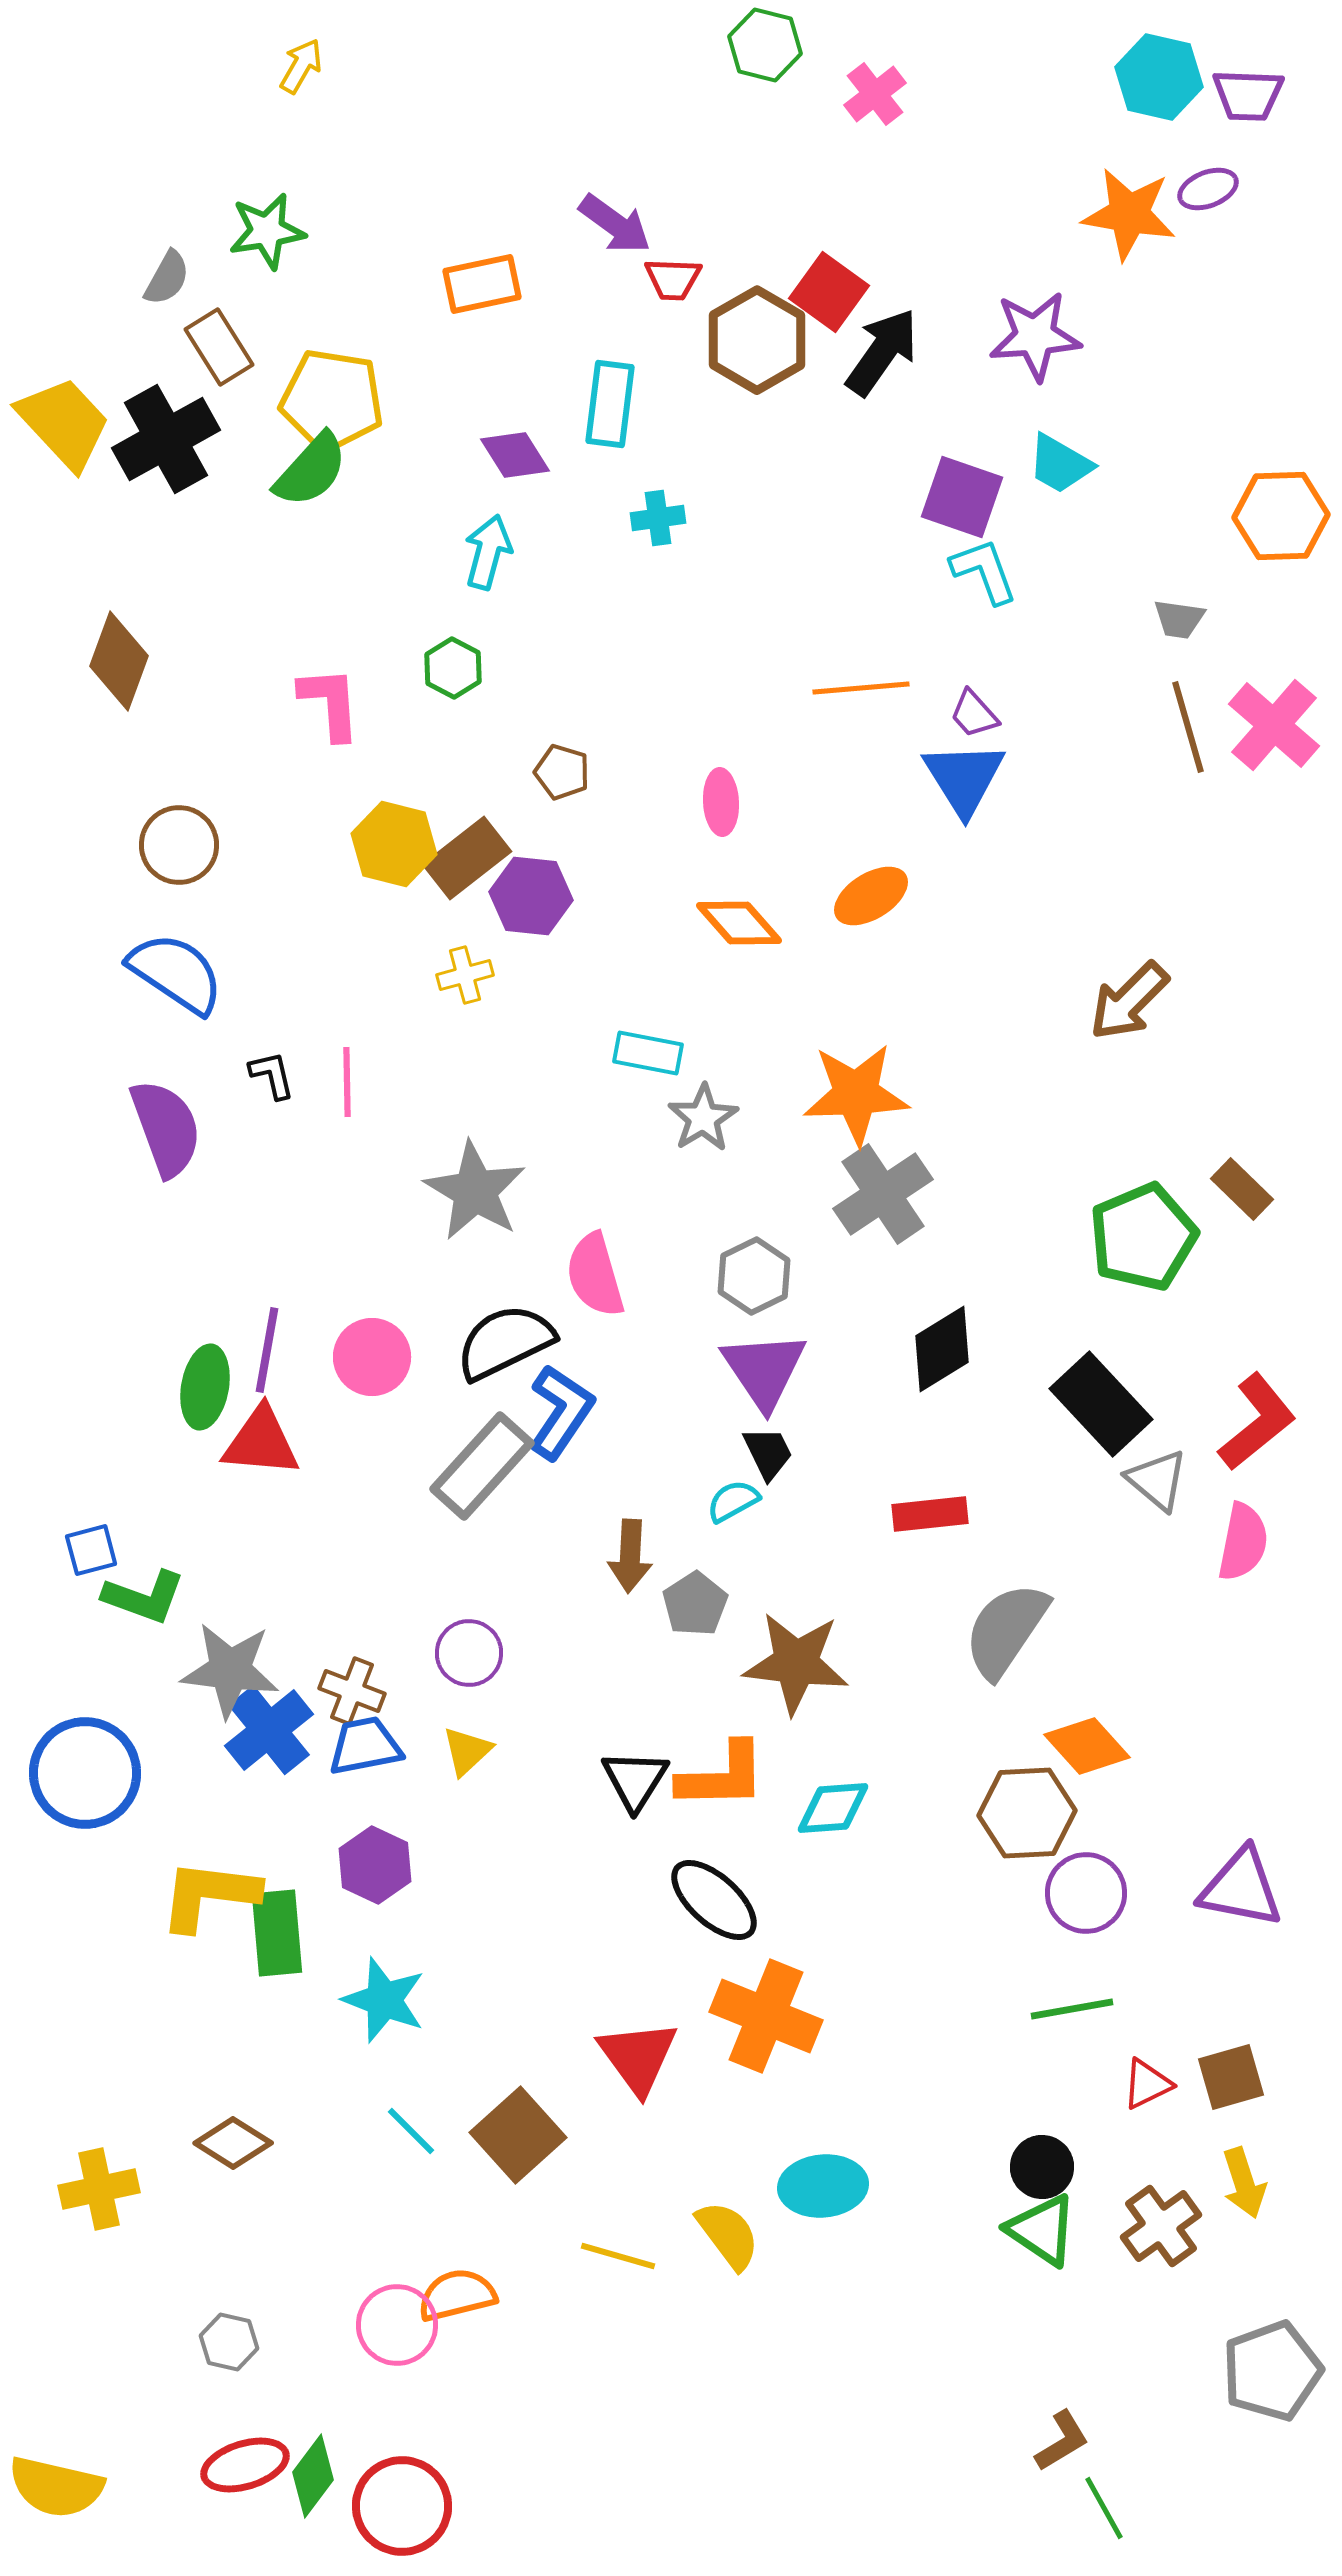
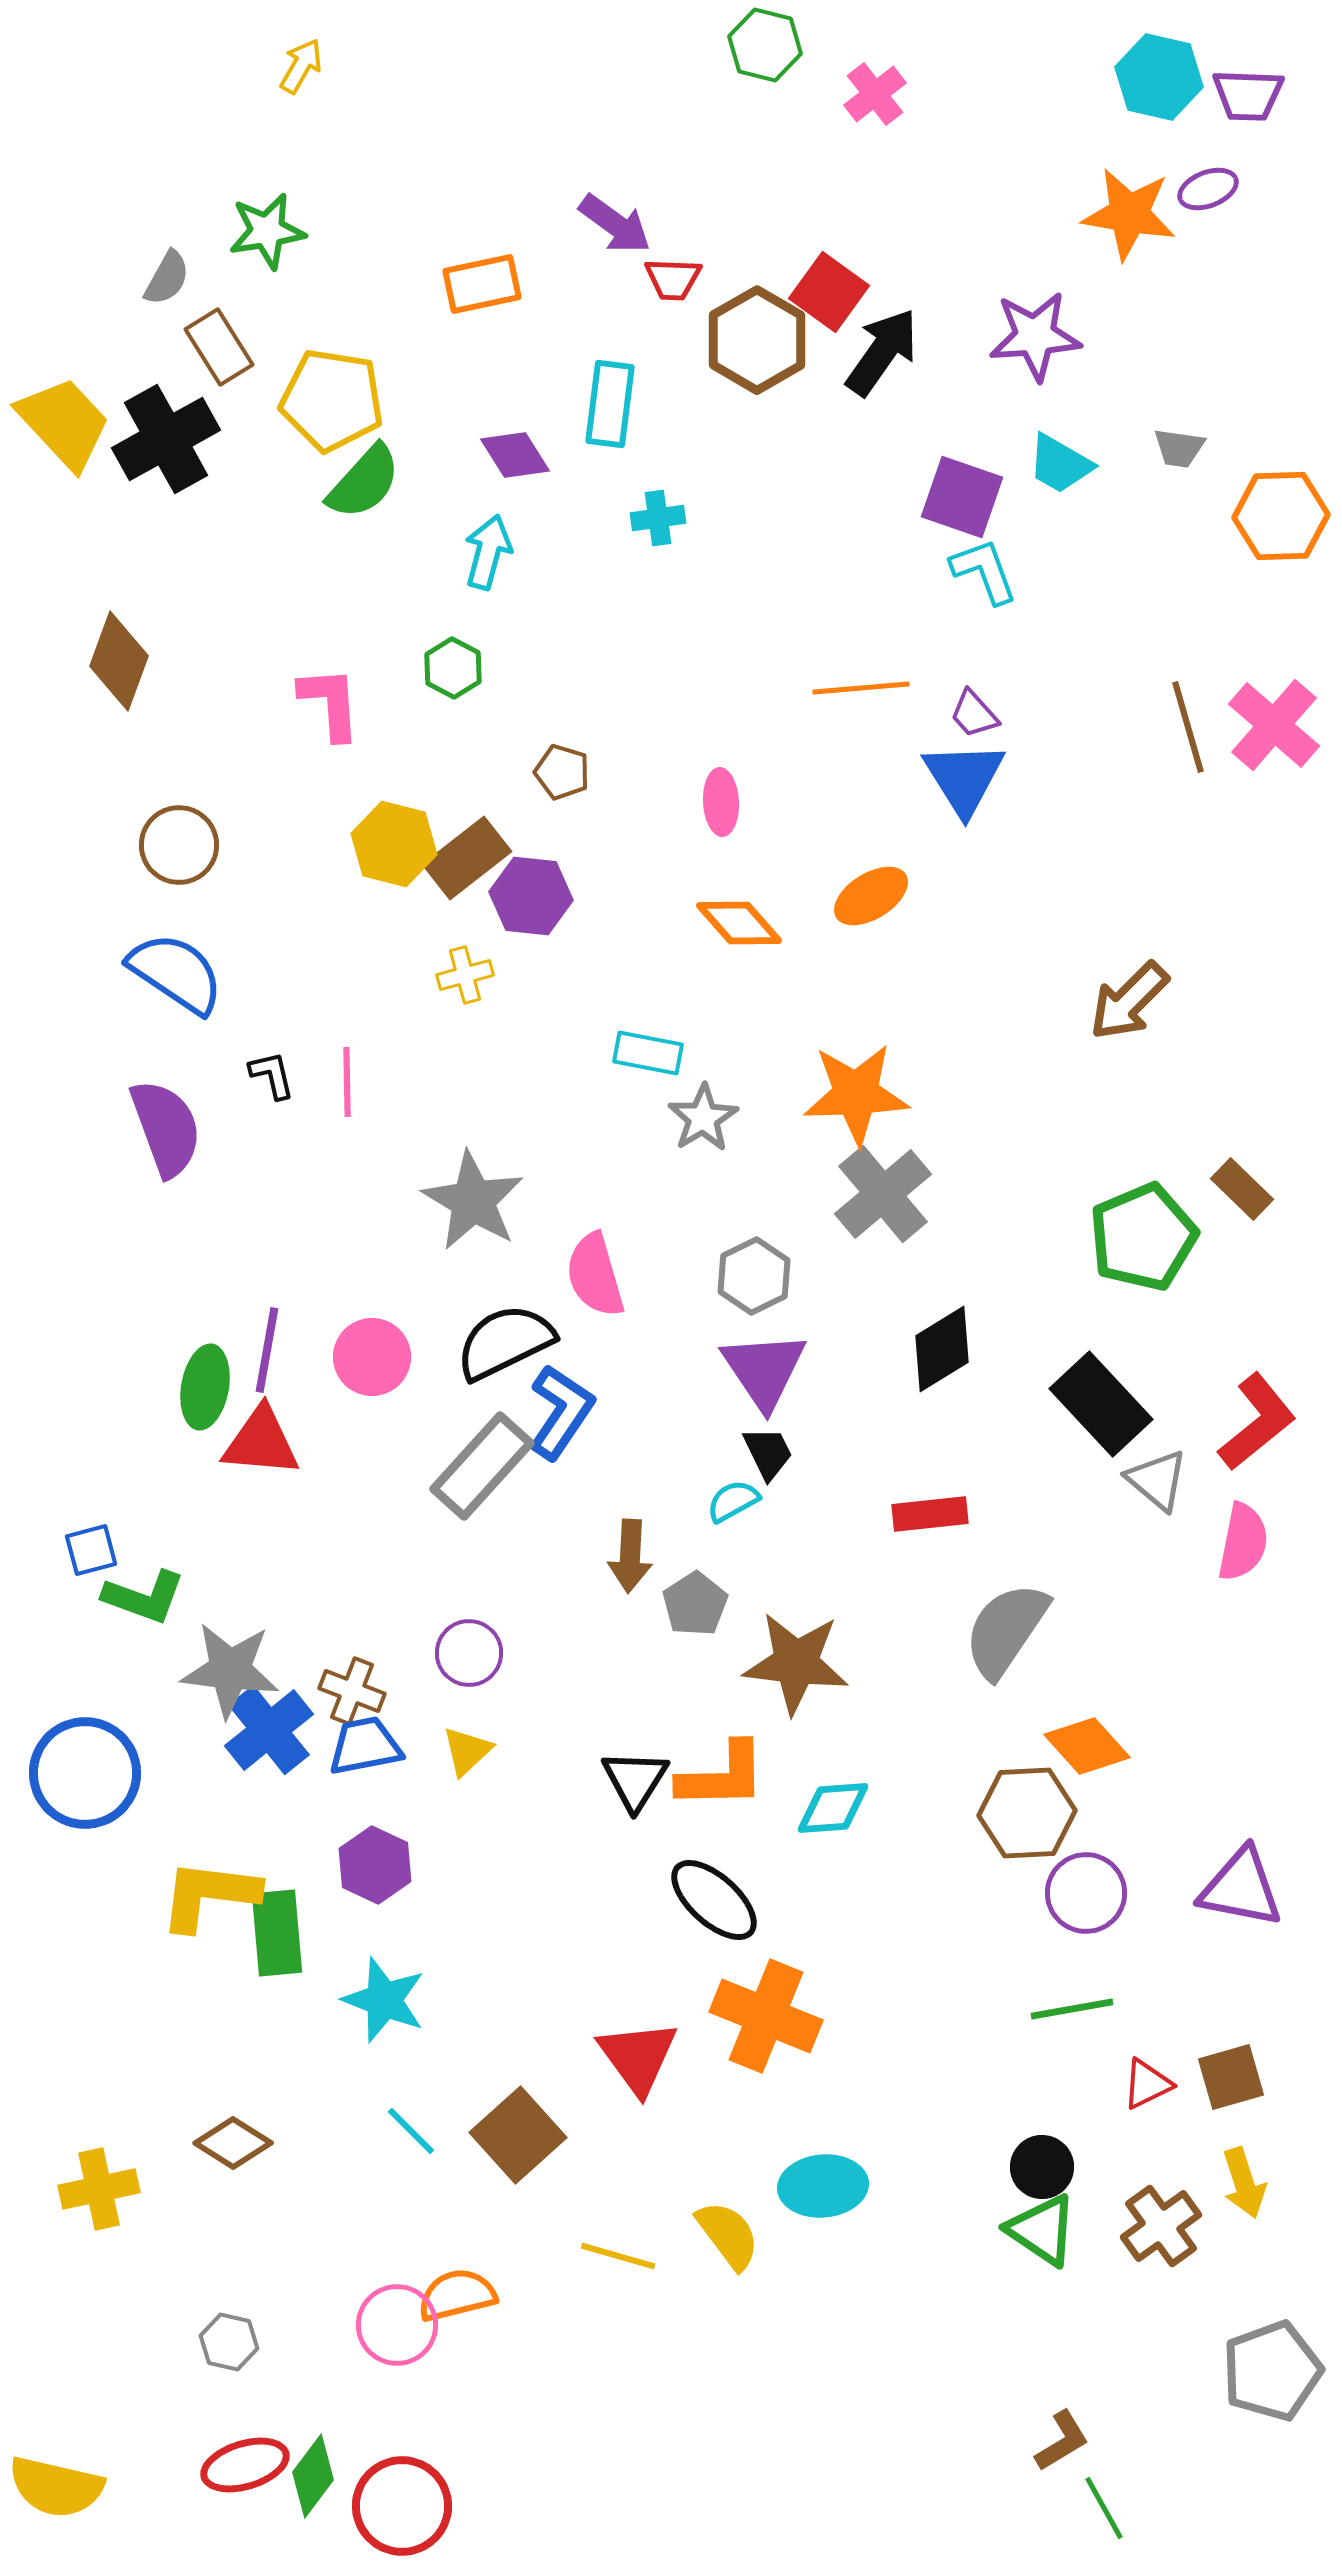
green semicircle at (311, 470): moved 53 px right, 12 px down
gray trapezoid at (1179, 619): moved 171 px up
gray star at (475, 1191): moved 2 px left, 10 px down
gray cross at (883, 1194): rotated 6 degrees counterclockwise
